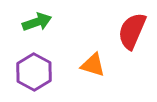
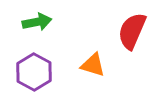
green arrow: rotated 8 degrees clockwise
